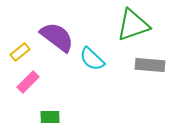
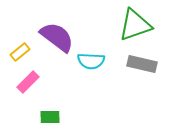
green triangle: moved 2 px right
cyan semicircle: moved 1 px left, 2 px down; rotated 40 degrees counterclockwise
gray rectangle: moved 8 px left, 1 px up; rotated 8 degrees clockwise
